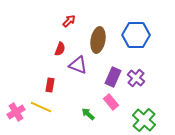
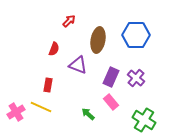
red semicircle: moved 6 px left
purple rectangle: moved 2 px left
red rectangle: moved 2 px left
green cross: rotated 10 degrees counterclockwise
